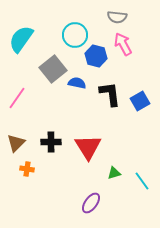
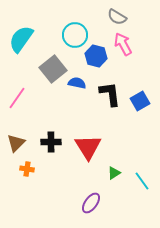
gray semicircle: rotated 24 degrees clockwise
green triangle: rotated 16 degrees counterclockwise
